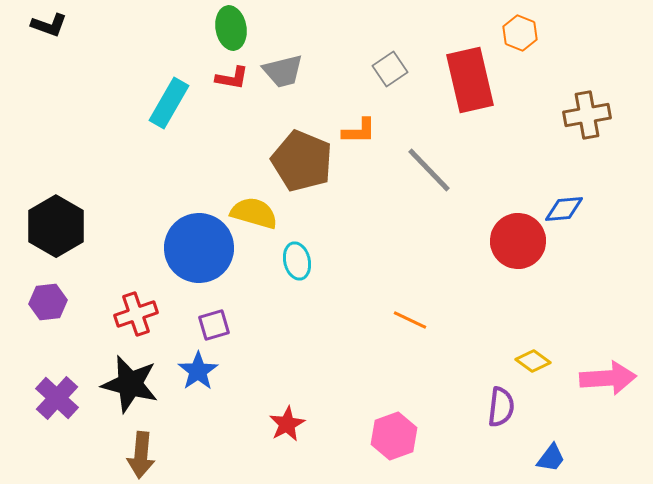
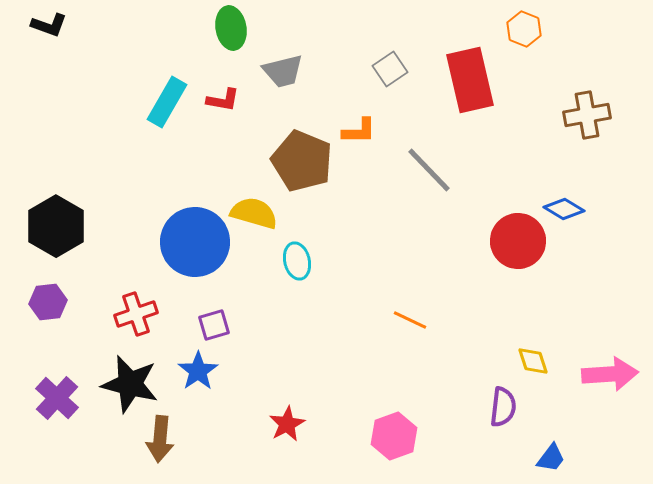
orange hexagon: moved 4 px right, 4 px up
red L-shape: moved 9 px left, 22 px down
cyan rectangle: moved 2 px left, 1 px up
blue diamond: rotated 36 degrees clockwise
blue circle: moved 4 px left, 6 px up
yellow diamond: rotated 36 degrees clockwise
pink arrow: moved 2 px right, 4 px up
purple semicircle: moved 2 px right
brown arrow: moved 19 px right, 16 px up
